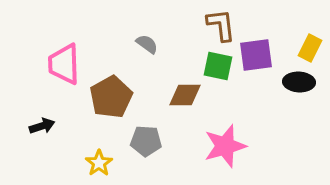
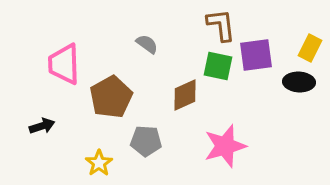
brown diamond: rotated 24 degrees counterclockwise
